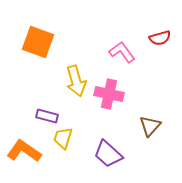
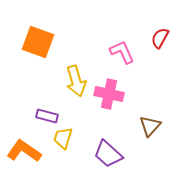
red semicircle: rotated 135 degrees clockwise
pink L-shape: rotated 12 degrees clockwise
